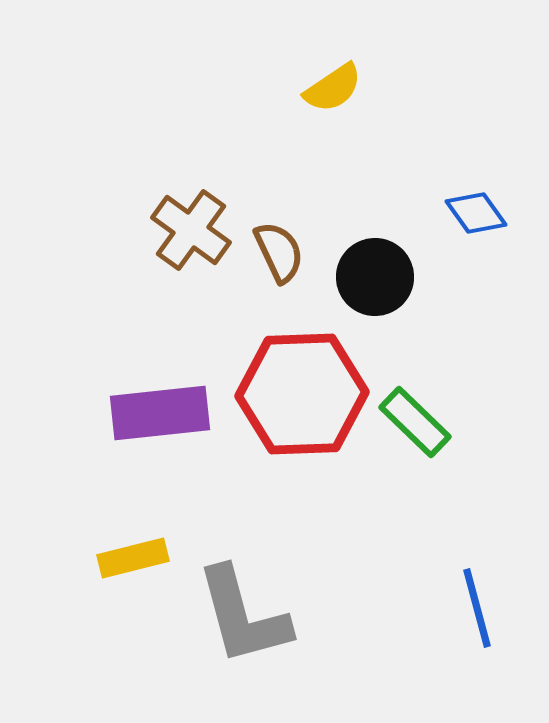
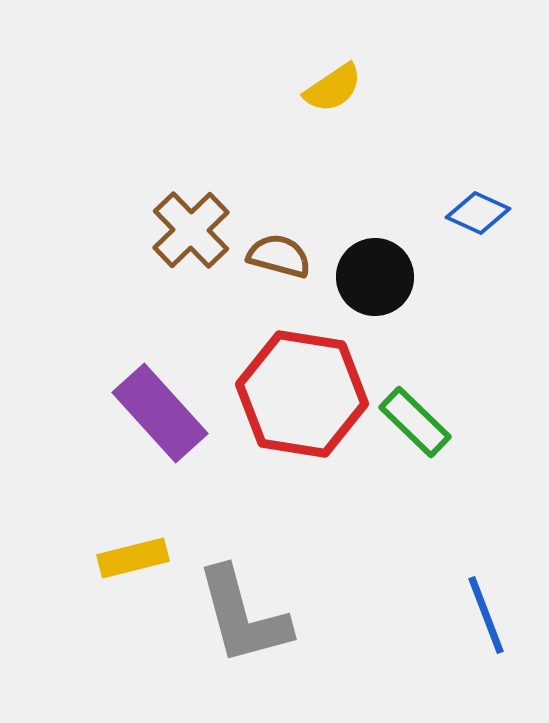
blue diamond: moved 2 px right; rotated 30 degrees counterclockwise
brown cross: rotated 10 degrees clockwise
brown semicircle: moved 4 px down; rotated 50 degrees counterclockwise
red hexagon: rotated 11 degrees clockwise
purple rectangle: rotated 54 degrees clockwise
blue line: moved 9 px right, 7 px down; rotated 6 degrees counterclockwise
